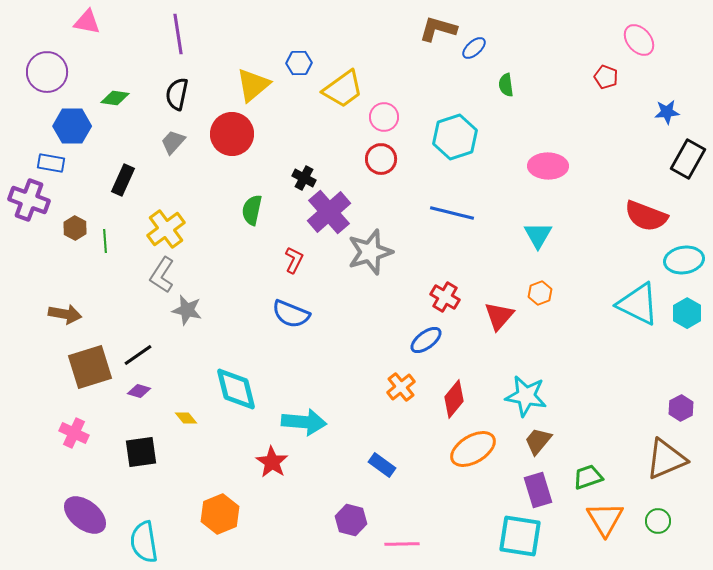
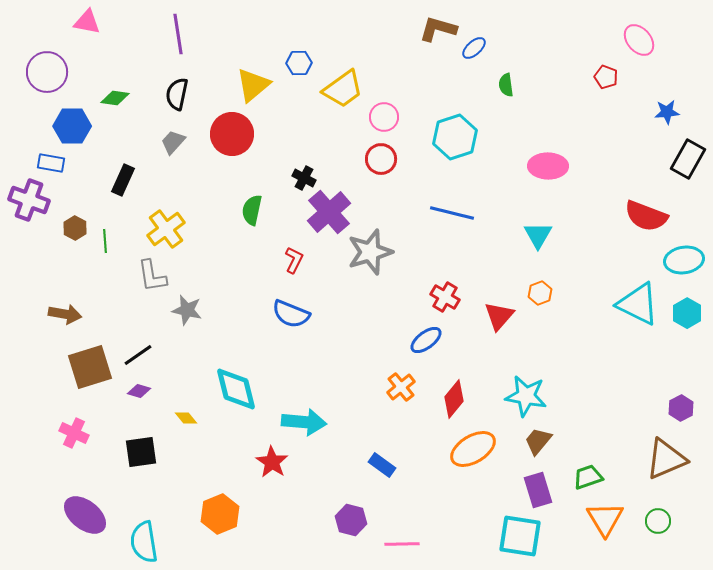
gray L-shape at (162, 275): moved 10 px left, 1 px down; rotated 42 degrees counterclockwise
